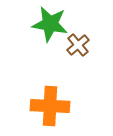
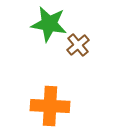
green star: moved 1 px left
